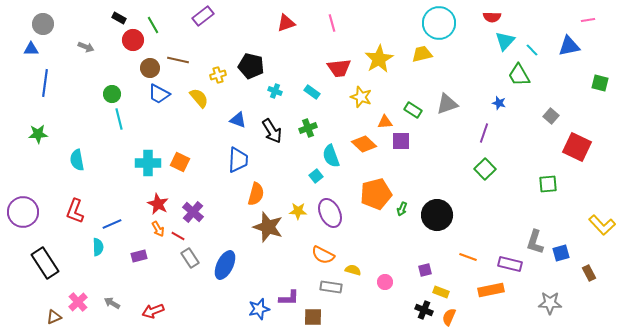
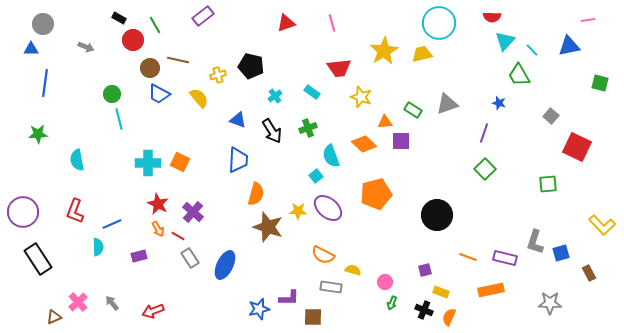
green line at (153, 25): moved 2 px right
yellow star at (379, 59): moved 5 px right, 8 px up
cyan cross at (275, 91): moved 5 px down; rotated 32 degrees clockwise
green arrow at (402, 209): moved 10 px left, 94 px down
purple ellipse at (330, 213): moved 2 px left, 5 px up; rotated 24 degrees counterclockwise
black rectangle at (45, 263): moved 7 px left, 4 px up
purple rectangle at (510, 264): moved 5 px left, 6 px up
gray arrow at (112, 303): rotated 21 degrees clockwise
